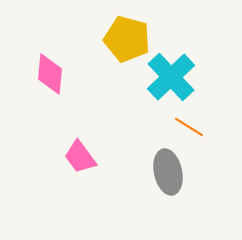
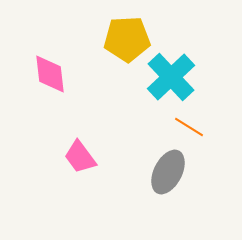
yellow pentagon: rotated 18 degrees counterclockwise
pink diamond: rotated 12 degrees counterclockwise
gray ellipse: rotated 39 degrees clockwise
